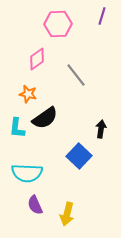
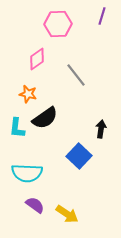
purple semicircle: rotated 150 degrees clockwise
yellow arrow: rotated 70 degrees counterclockwise
